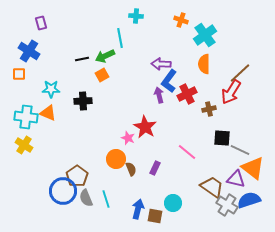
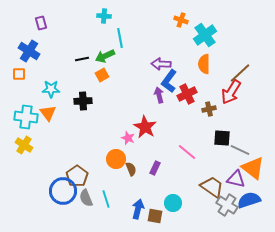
cyan cross at (136, 16): moved 32 px left
orange triangle at (48, 113): rotated 30 degrees clockwise
